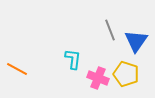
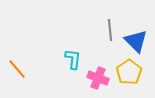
gray line: rotated 15 degrees clockwise
blue triangle: rotated 20 degrees counterclockwise
orange line: rotated 20 degrees clockwise
yellow pentagon: moved 3 px right, 2 px up; rotated 20 degrees clockwise
